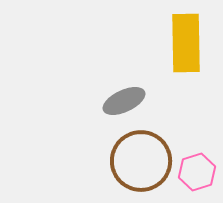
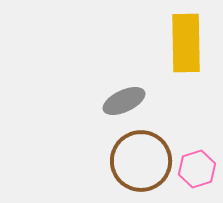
pink hexagon: moved 3 px up
